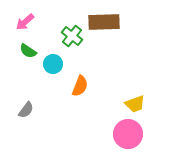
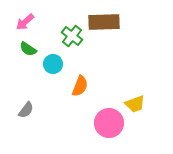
green semicircle: moved 2 px up
pink circle: moved 19 px left, 11 px up
